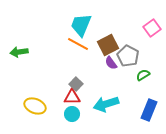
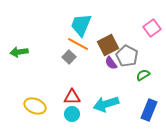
gray pentagon: moved 1 px left
gray square: moved 7 px left, 27 px up
